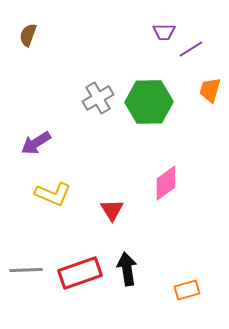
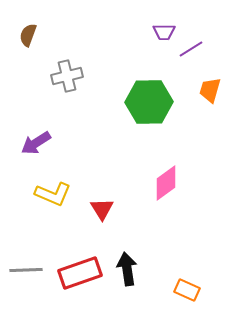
gray cross: moved 31 px left, 22 px up; rotated 16 degrees clockwise
red triangle: moved 10 px left, 1 px up
orange rectangle: rotated 40 degrees clockwise
